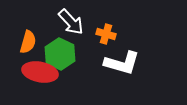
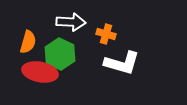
white arrow: rotated 44 degrees counterclockwise
